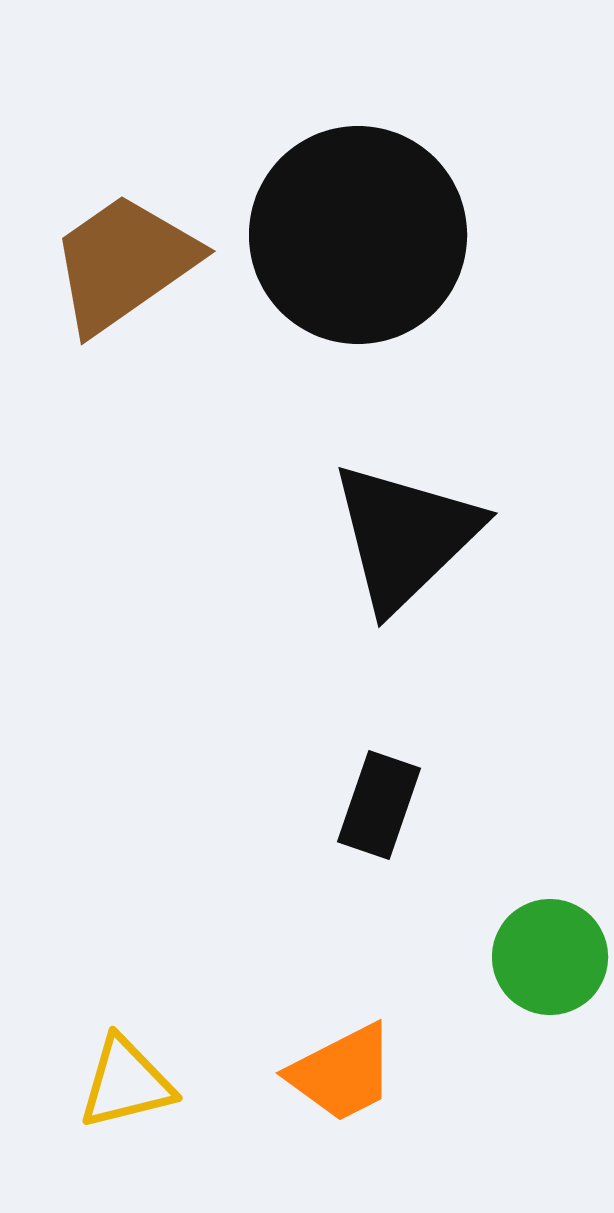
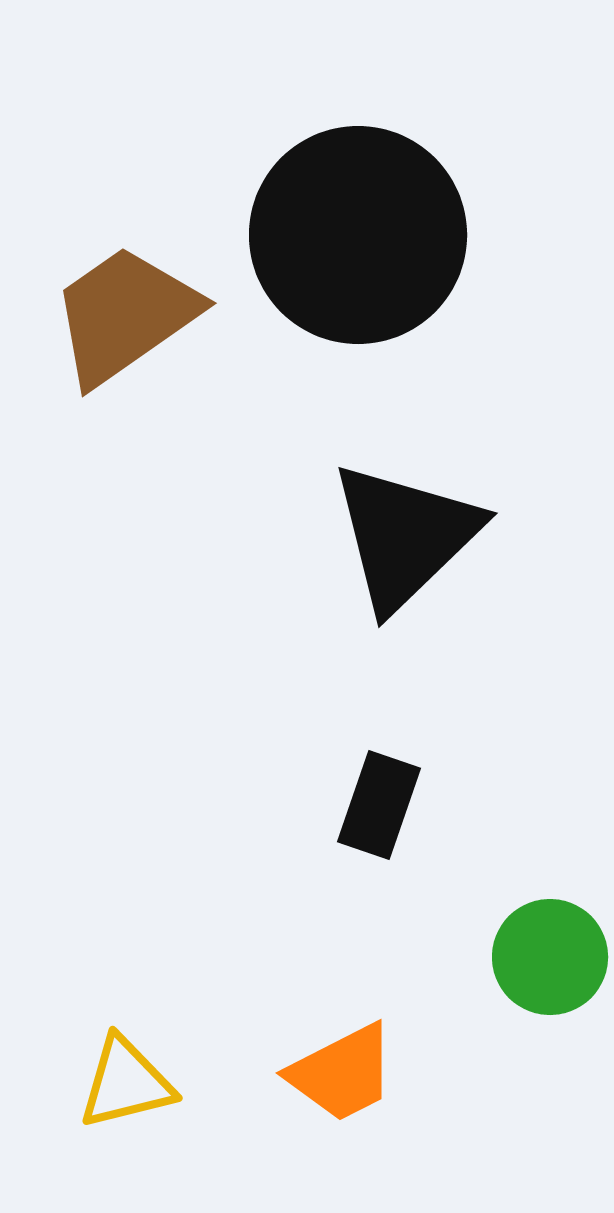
brown trapezoid: moved 1 px right, 52 px down
